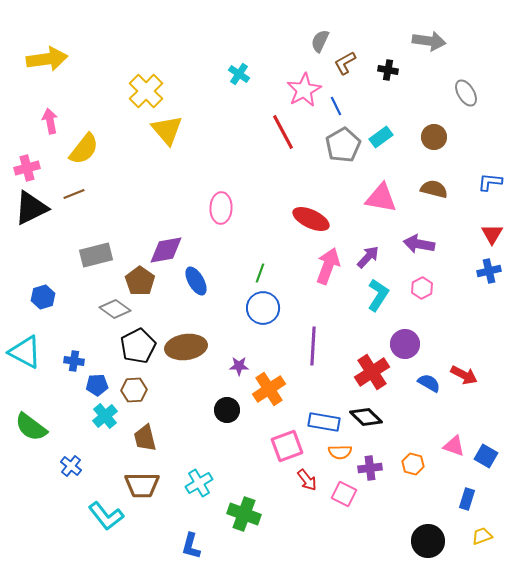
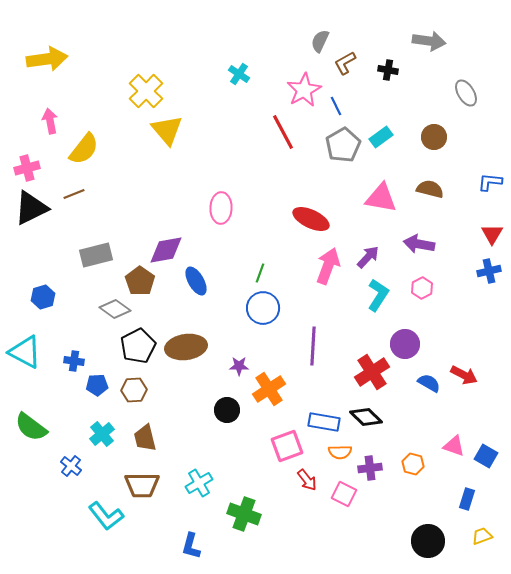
brown semicircle at (434, 189): moved 4 px left
cyan cross at (105, 416): moved 3 px left, 18 px down
